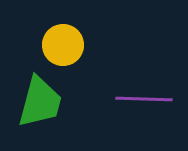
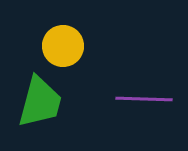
yellow circle: moved 1 px down
